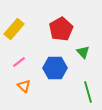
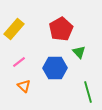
green triangle: moved 4 px left
